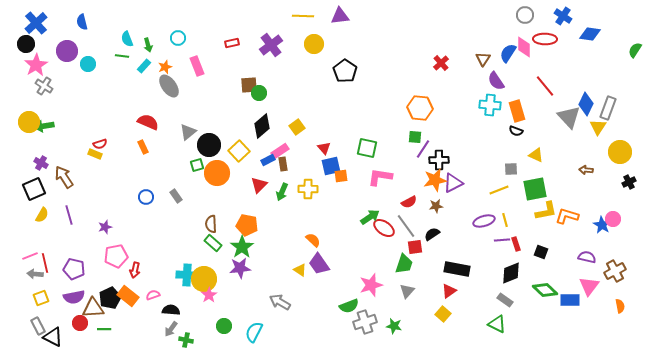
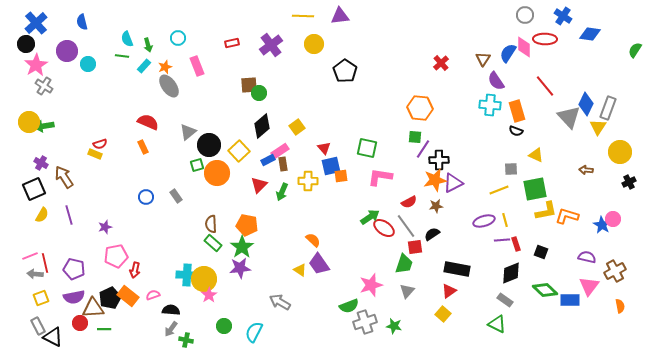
yellow cross at (308, 189): moved 8 px up
